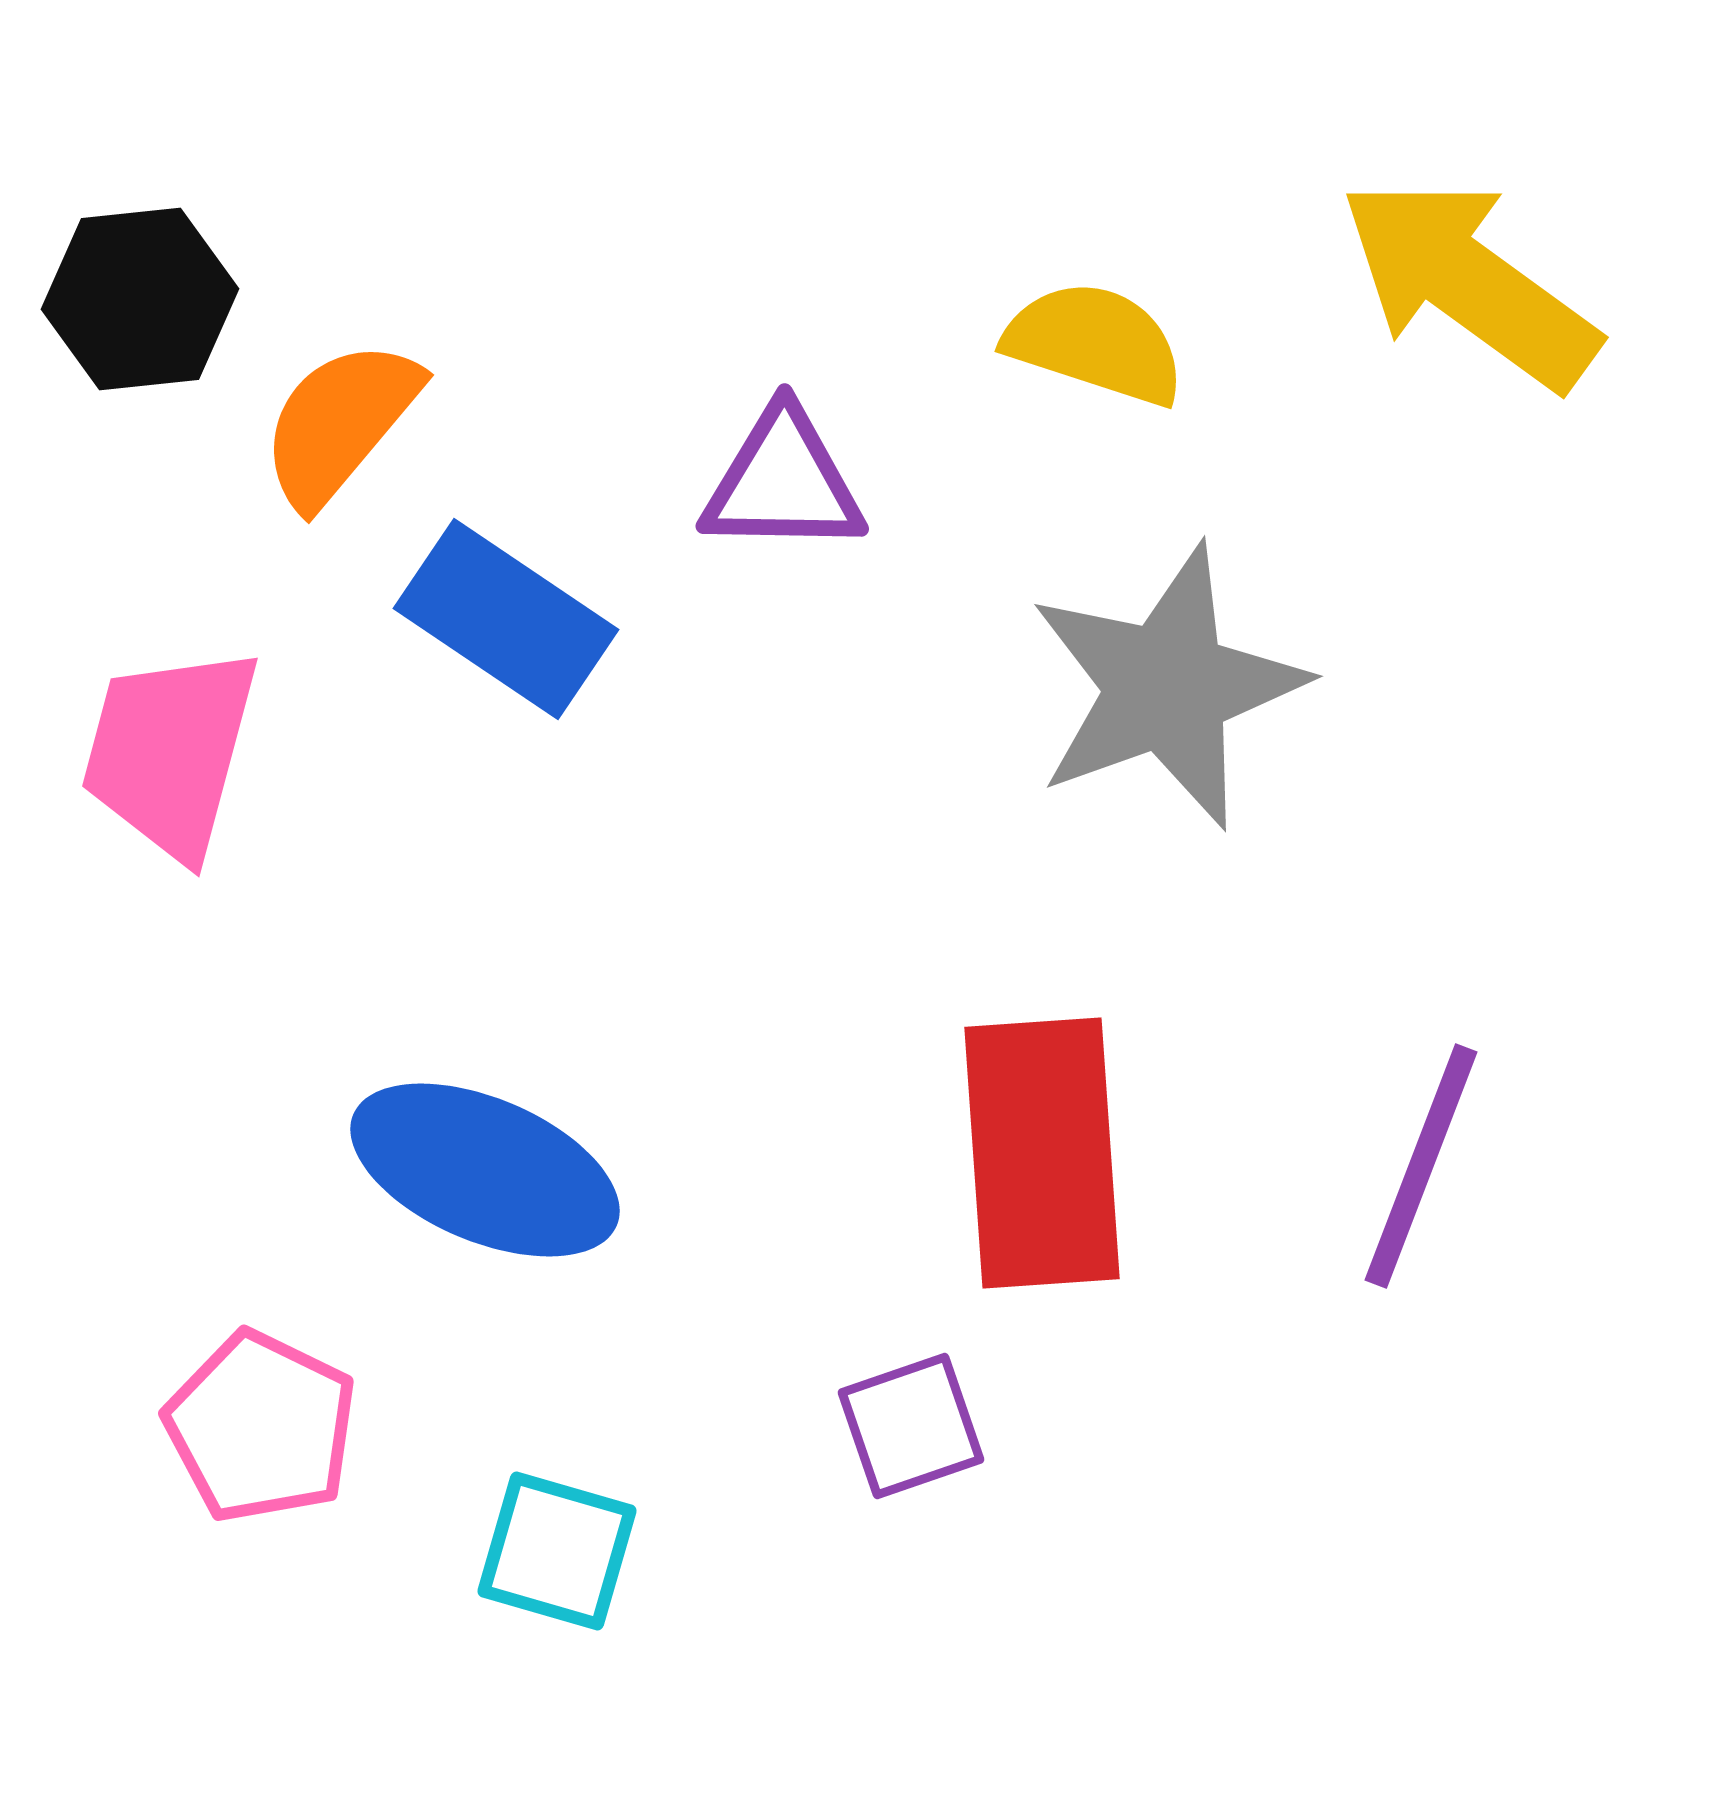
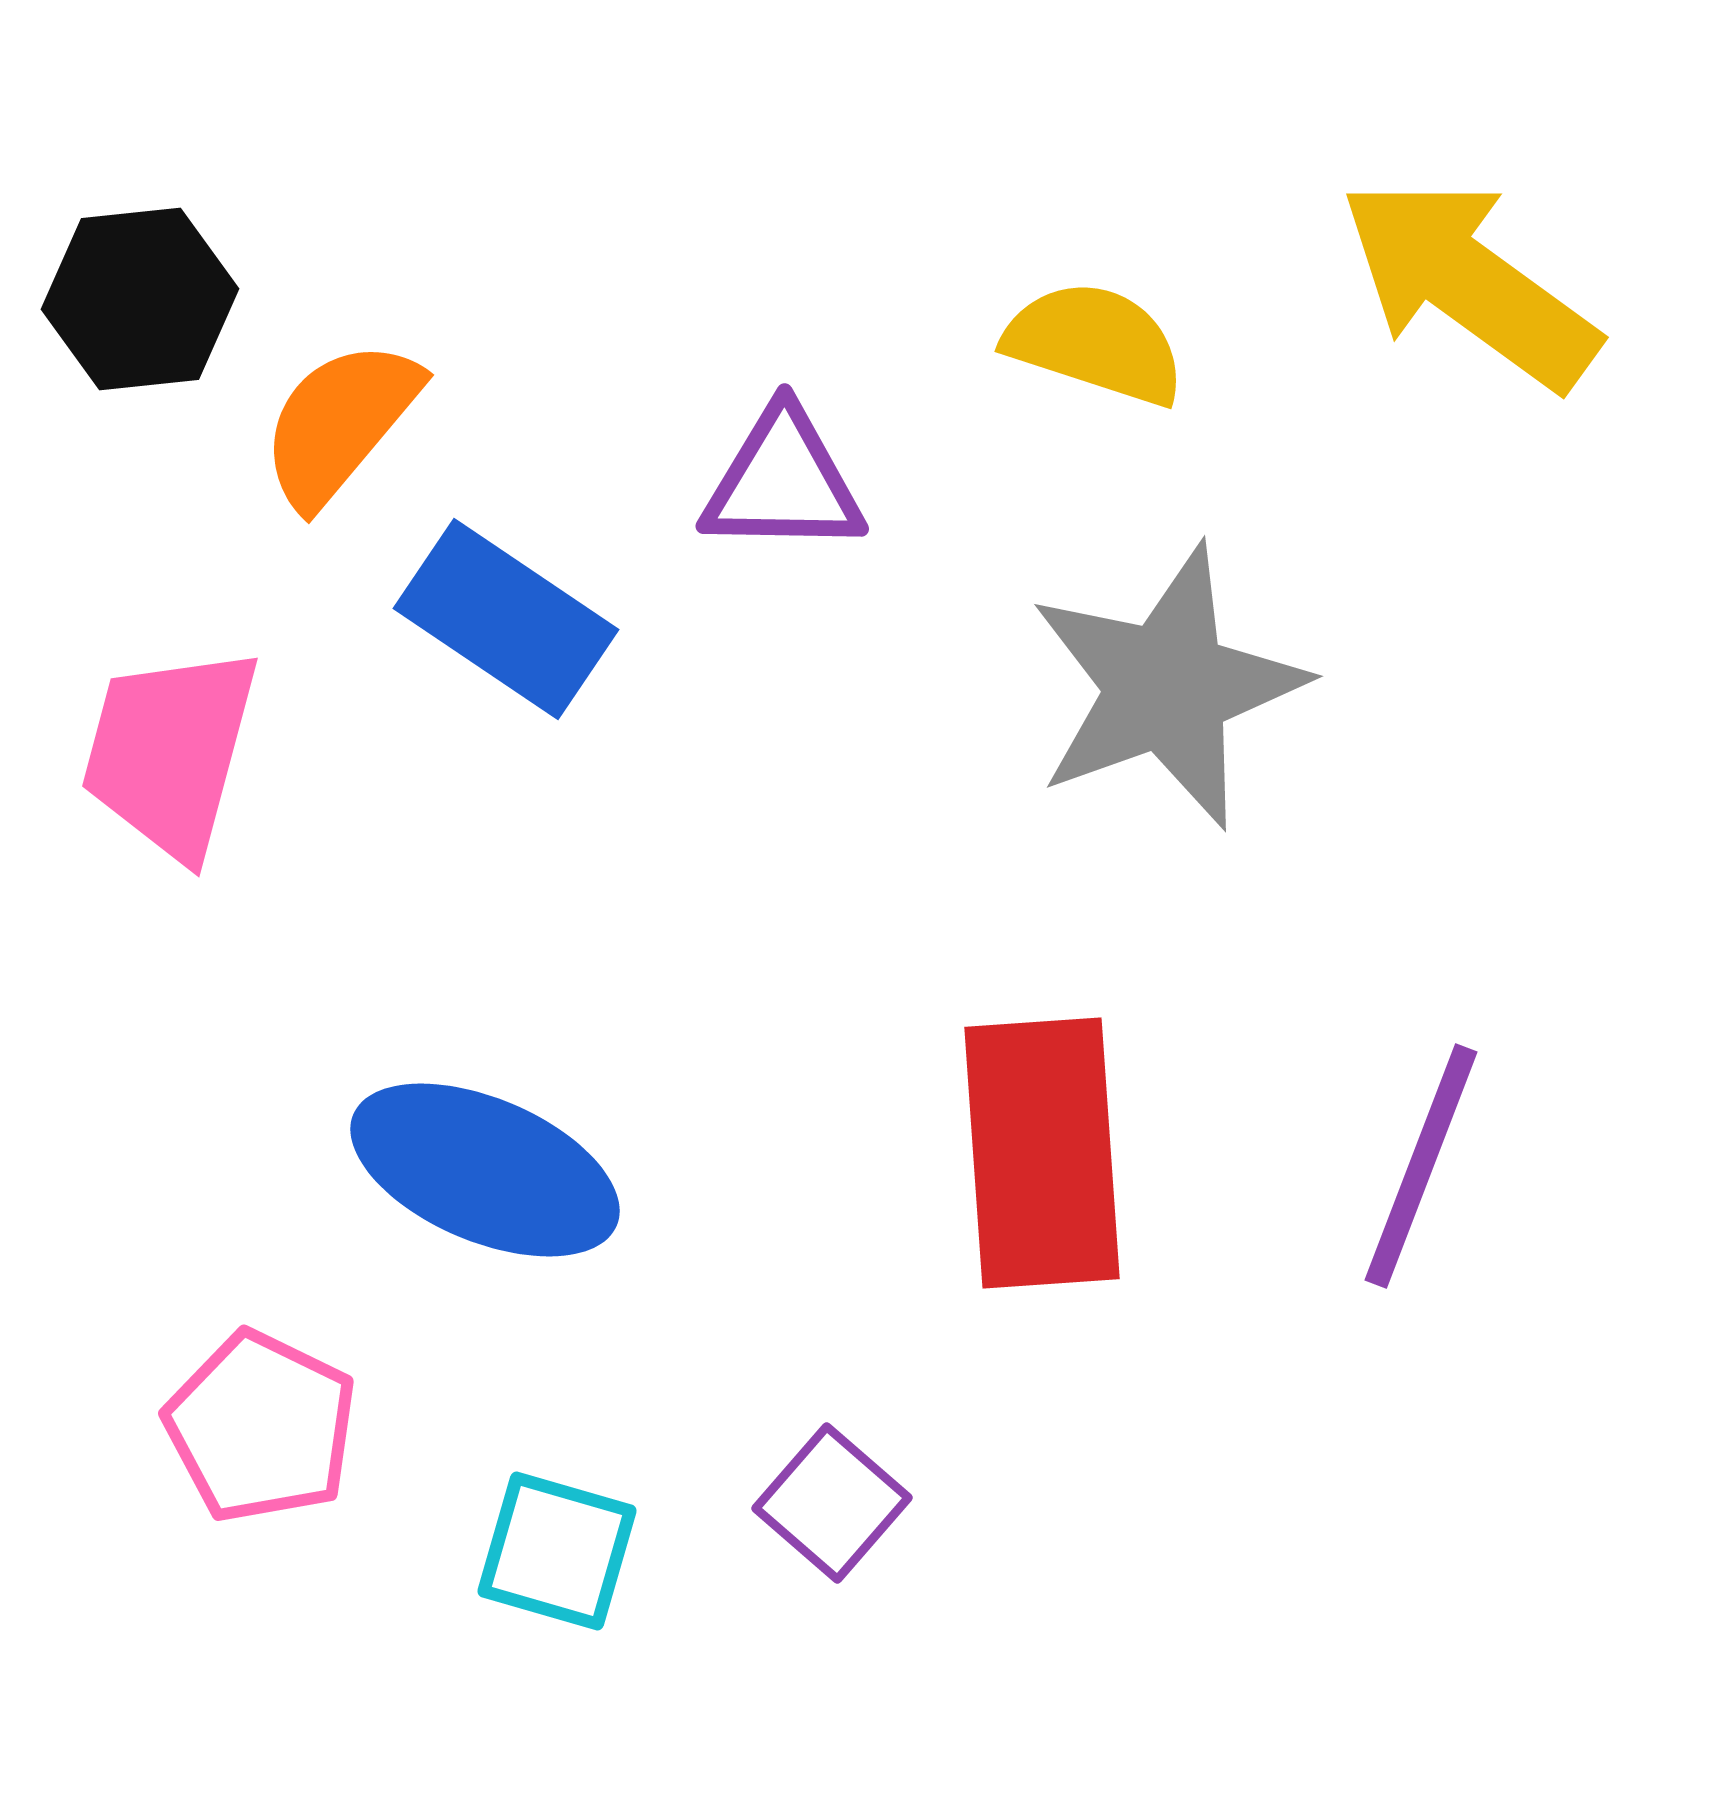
purple square: moved 79 px left, 77 px down; rotated 30 degrees counterclockwise
